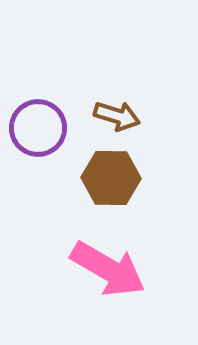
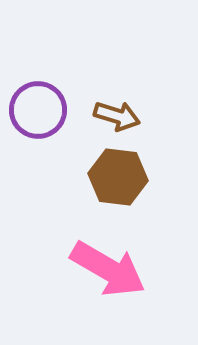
purple circle: moved 18 px up
brown hexagon: moved 7 px right, 1 px up; rotated 6 degrees clockwise
